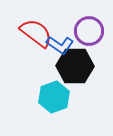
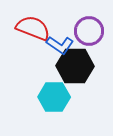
red semicircle: moved 3 px left, 5 px up; rotated 16 degrees counterclockwise
cyan hexagon: rotated 20 degrees clockwise
